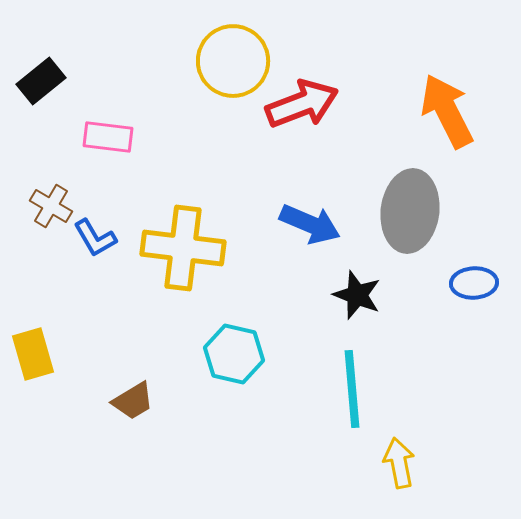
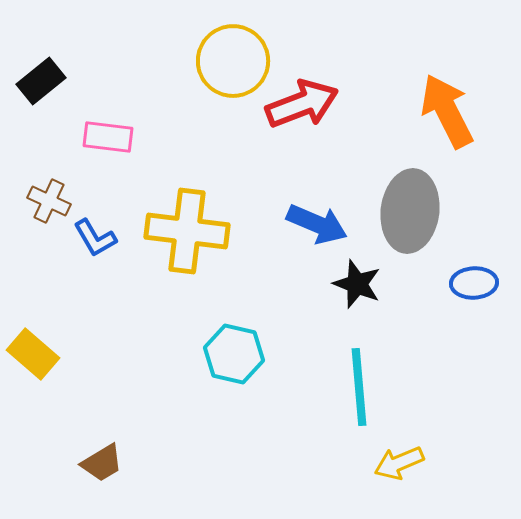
brown cross: moved 2 px left, 5 px up; rotated 6 degrees counterclockwise
blue arrow: moved 7 px right
yellow cross: moved 4 px right, 17 px up
black star: moved 11 px up
yellow rectangle: rotated 33 degrees counterclockwise
cyan line: moved 7 px right, 2 px up
brown trapezoid: moved 31 px left, 62 px down
yellow arrow: rotated 102 degrees counterclockwise
